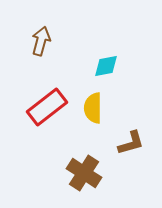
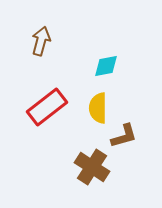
yellow semicircle: moved 5 px right
brown L-shape: moved 7 px left, 7 px up
brown cross: moved 8 px right, 6 px up
